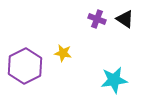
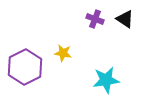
purple cross: moved 2 px left
purple hexagon: moved 1 px down
cyan star: moved 8 px left
